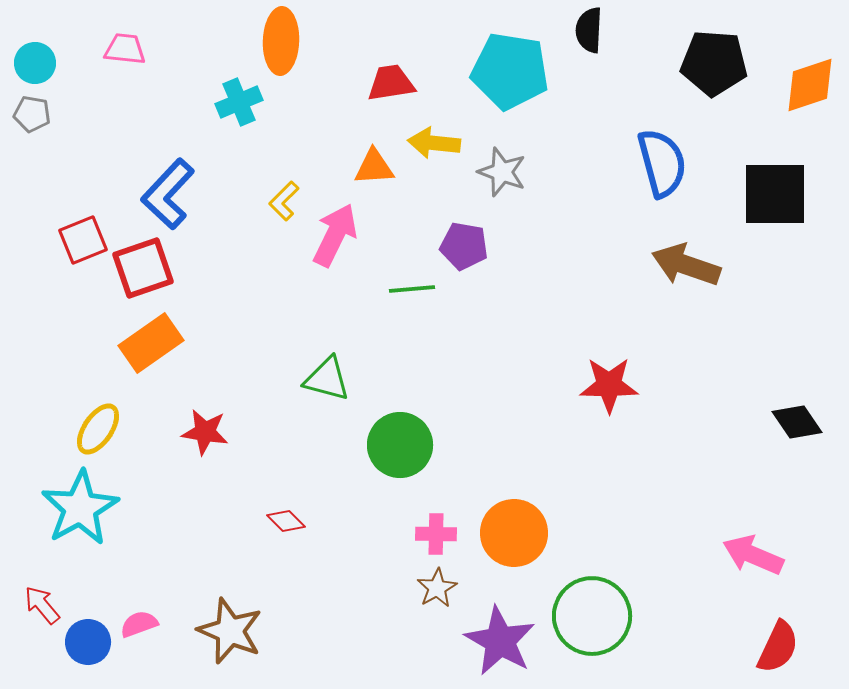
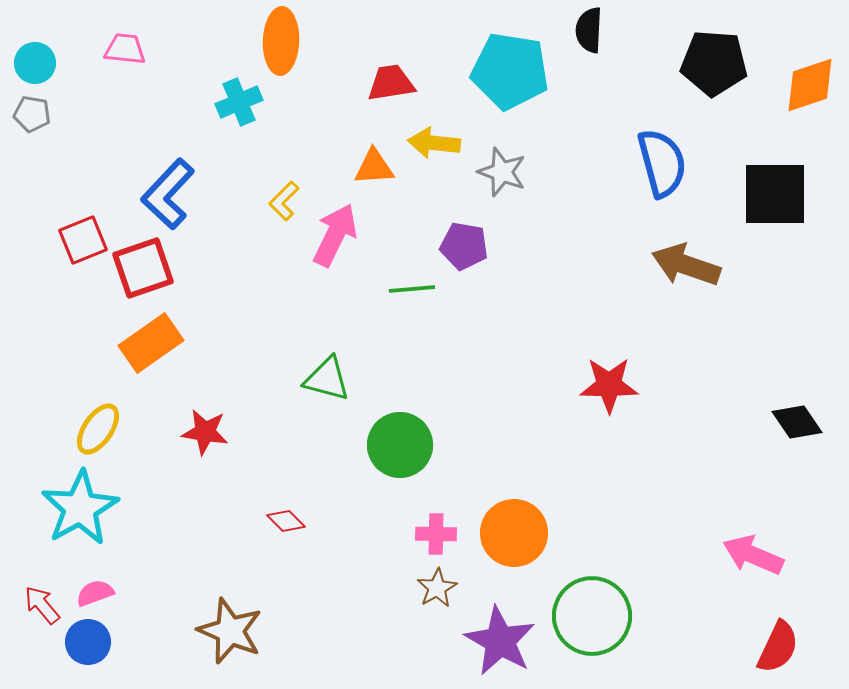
pink semicircle at (139, 624): moved 44 px left, 31 px up
